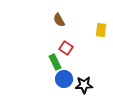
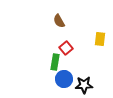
brown semicircle: moved 1 px down
yellow rectangle: moved 1 px left, 9 px down
red square: rotated 16 degrees clockwise
green rectangle: rotated 35 degrees clockwise
